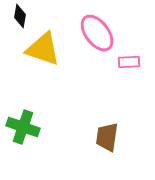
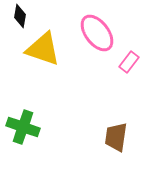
pink rectangle: rotated 50 degrees counterclockwise
brown trapezoid: moved 9 px right
